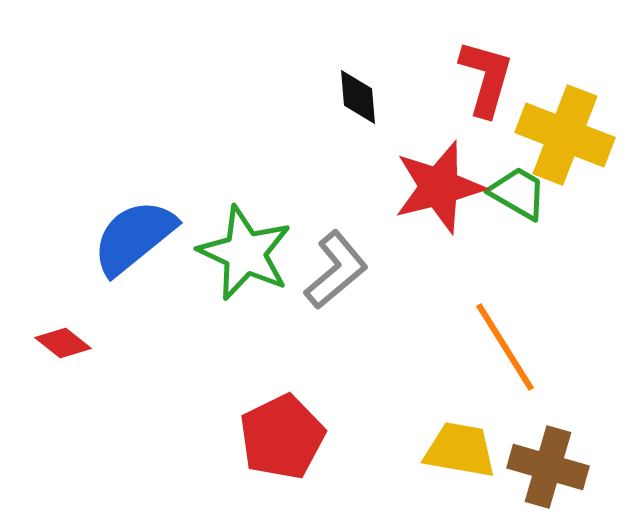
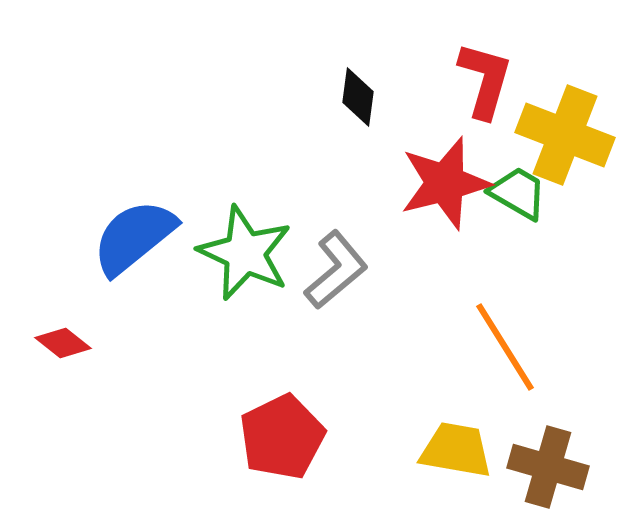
red L-shape: moved 1 px left, 2 px down
black diamond: rotated 12 degrees clockwise
red star: moved 6 px right, 4 px up
yellow trapezoid: moved 4 px left
